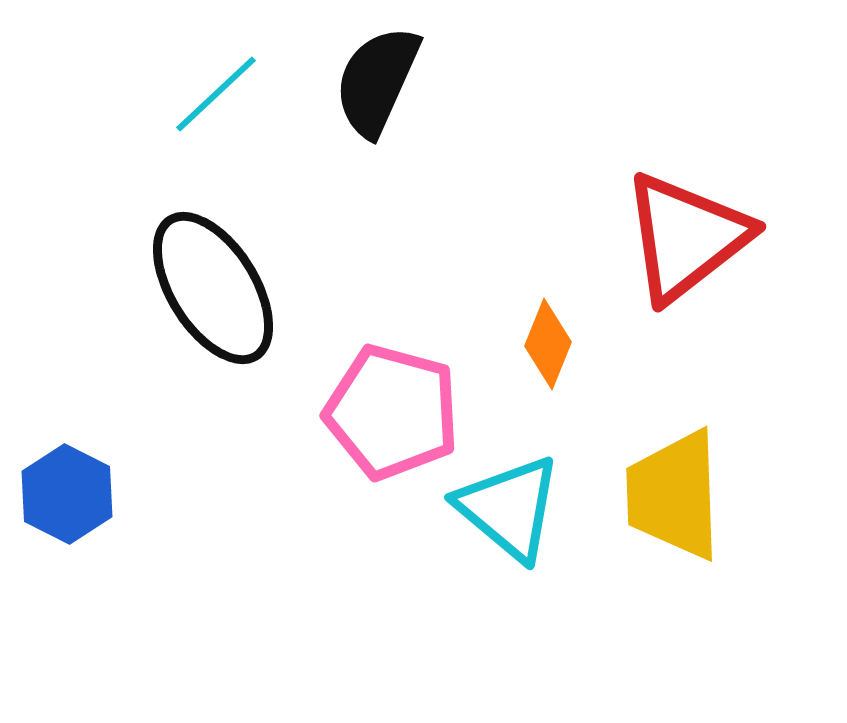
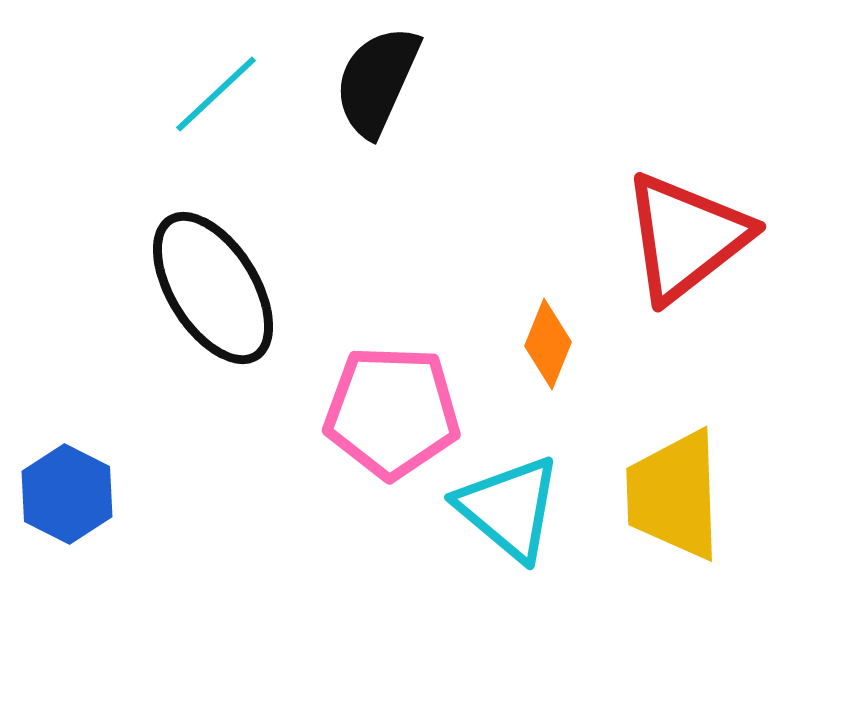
pink pentagon: rotated 13 degrees counterclockwise
